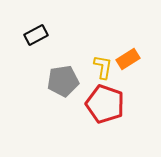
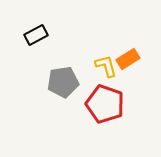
yellow L-shape: moved 3 px right, 1 px up; rotated 25 degrees counterclockwise
gray pentagon: moved 1 px down
